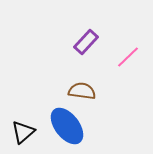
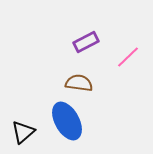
purple rectangle: rotated 20 degrees clockwise
brown semicircle: moved 3 px left, 8 px up
blue ellipse: moved 5 px up; rotated 9 degrees clockwise
